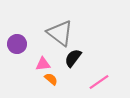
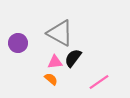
gray triangle: rotated 8 degrees counterclockwise
purple circle: moved 1 px right, 1 px up
pink triangle: moved 12 px right, 2 px up
